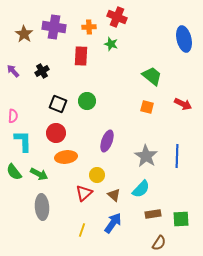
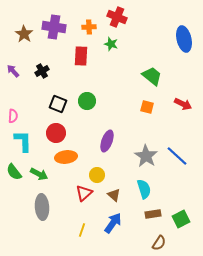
blue line: rotated 50 degrees counterclockwise
cyan semicircle: moved 3 px right; rotated 60 degrees counterclockwise
green square: rotated 24 degrees counterclockwise
